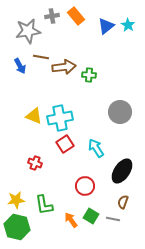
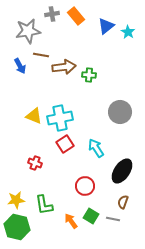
gray cross: moved 2 px up
cyan star: moved 7 px down
brown line: moved 2 px up
orange arrow: moved 1 px down
